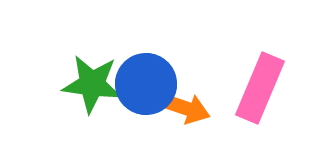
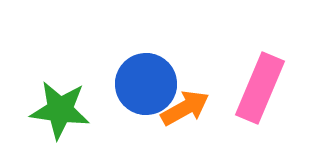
green star: moved 32 px left, 26 px down
orange arrow: rotated 48 degrees counterclockwise
